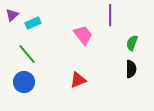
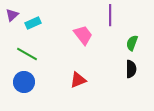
green line: rotated 20 degrees counterclockwise
